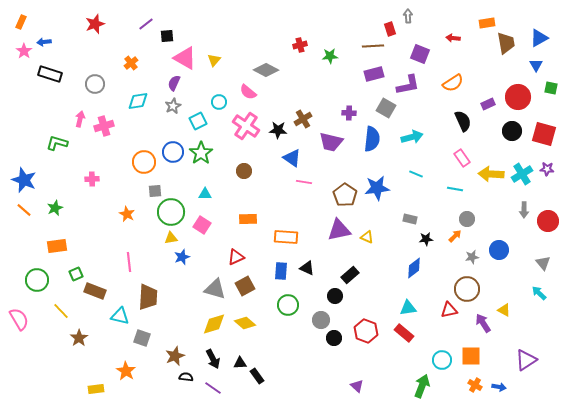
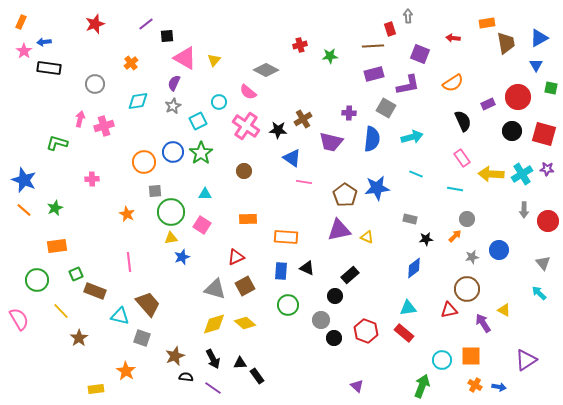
black rectangle at (50, 74): moved 1 px left, 6 px up; rotated 10 degrees counterclockwise
brown trapezoid at (148, 297): moved 7 px down; rotated 44 degrees counterclockwise
